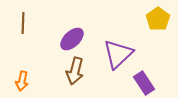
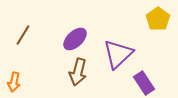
brown line: moved 12 px down; rotated 30 degrees clockwise
purple ellipse: moved 3 px right
brown arrow: moved 3 px right, 1 px down
orange arrow: moved 8 px left, 1 px down
